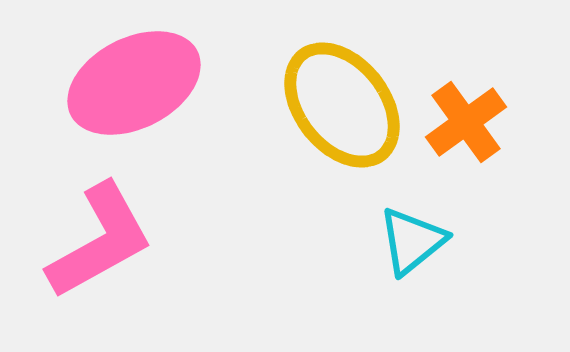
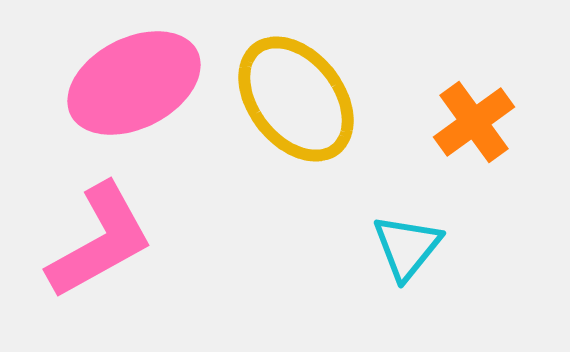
yellow ellipse: moved 46 px left, 6 px up
orange cross: moved 8 px right
cyan triangle: moved 5 px left, 6 px down; rotated 12 degrees counterclockwise
